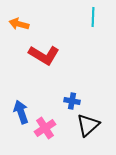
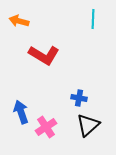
cyan line: moved 2 px down
orange arrow: moved 3 px up
blue cross: moved 7 px right, 3 px up
pink cross: moved 1 px right, 1 px up
